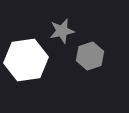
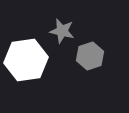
gray star: rotated 25 degrees clockwise
